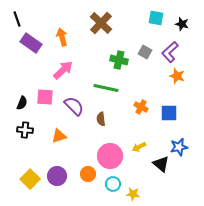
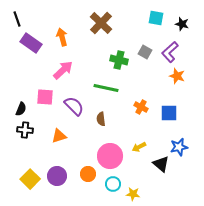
black semicircle: moved 1 px left, 6 px down
